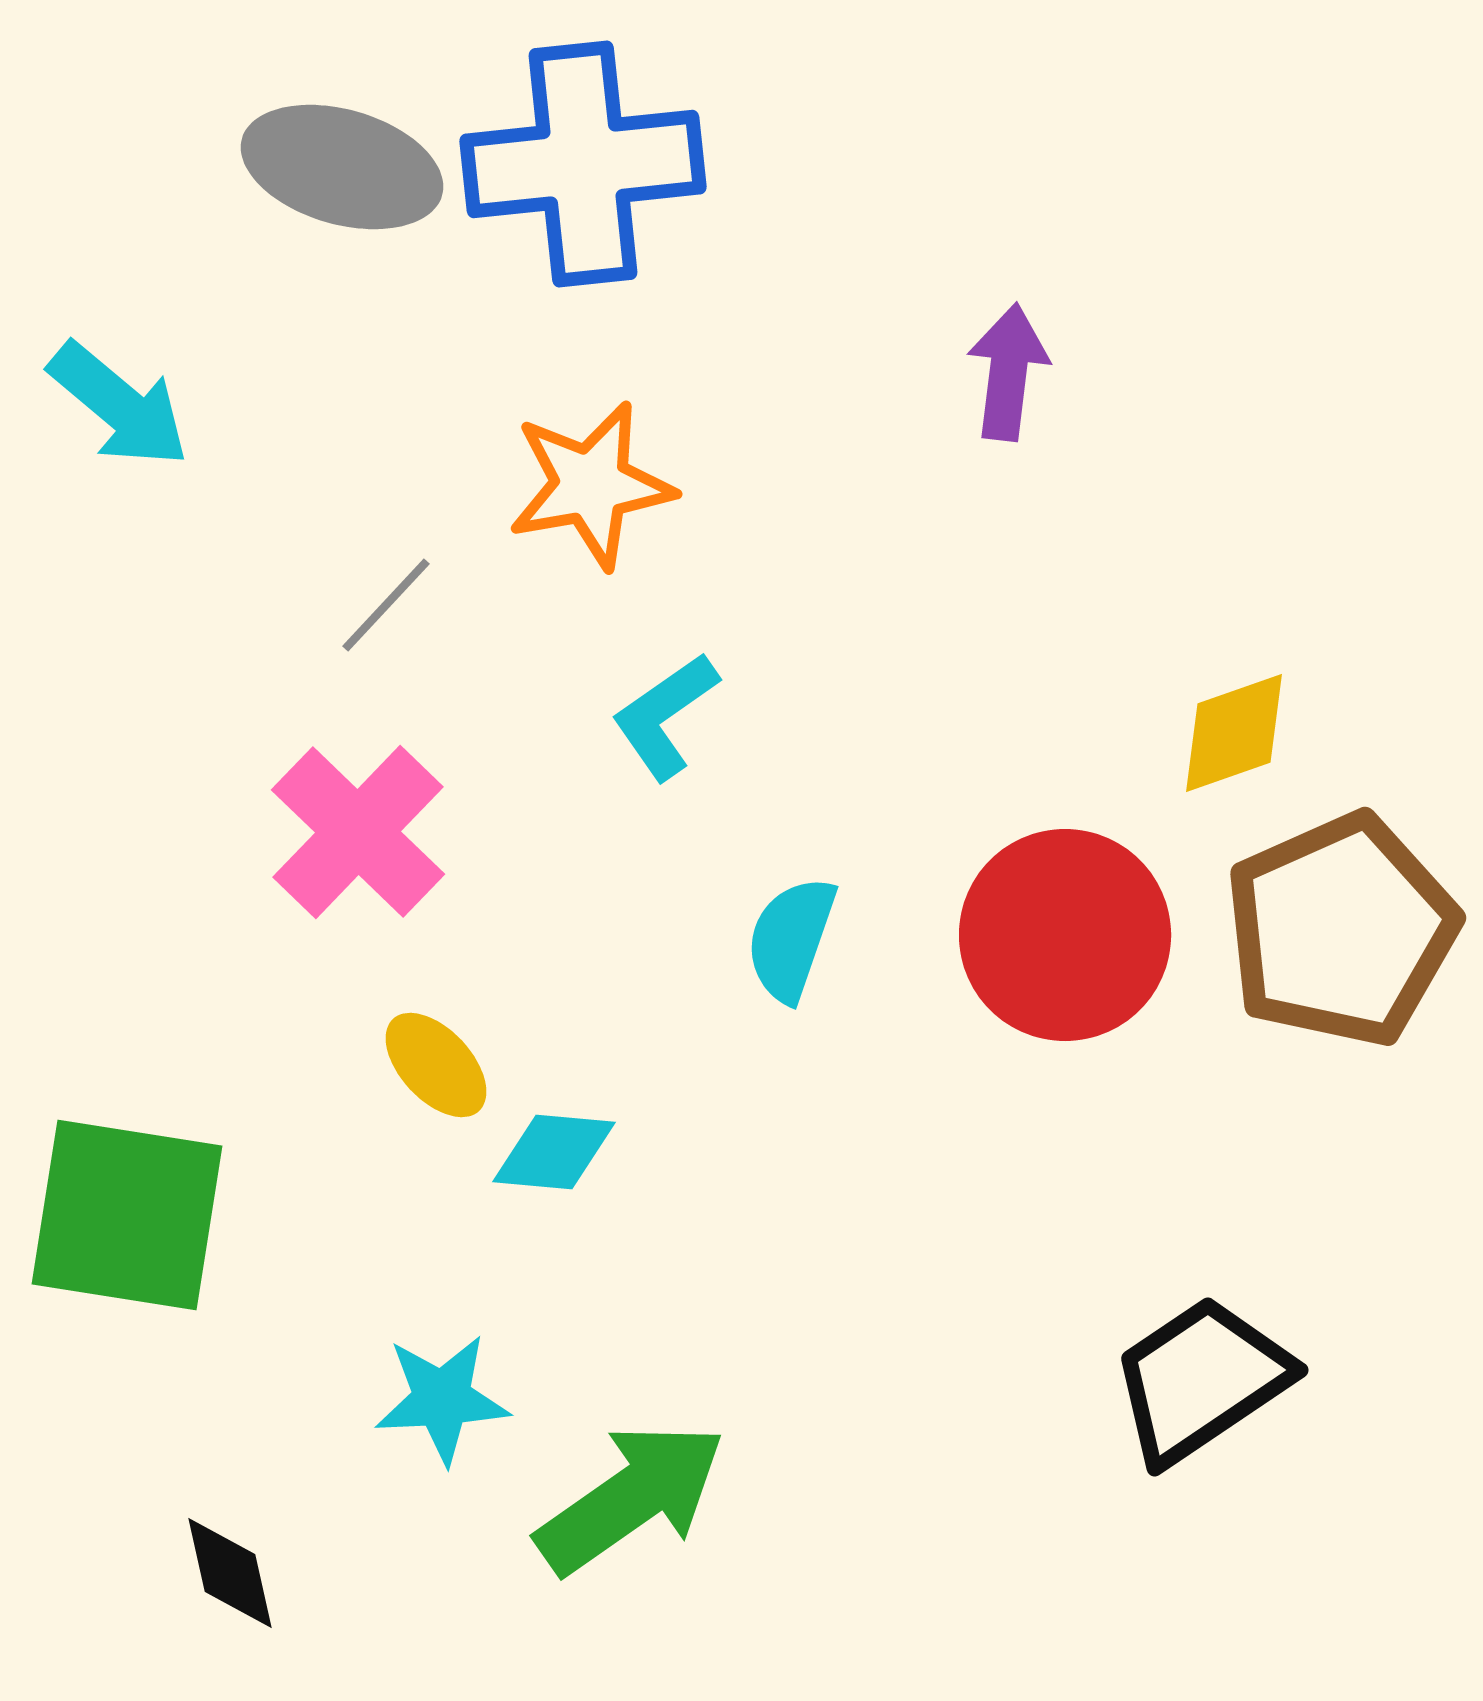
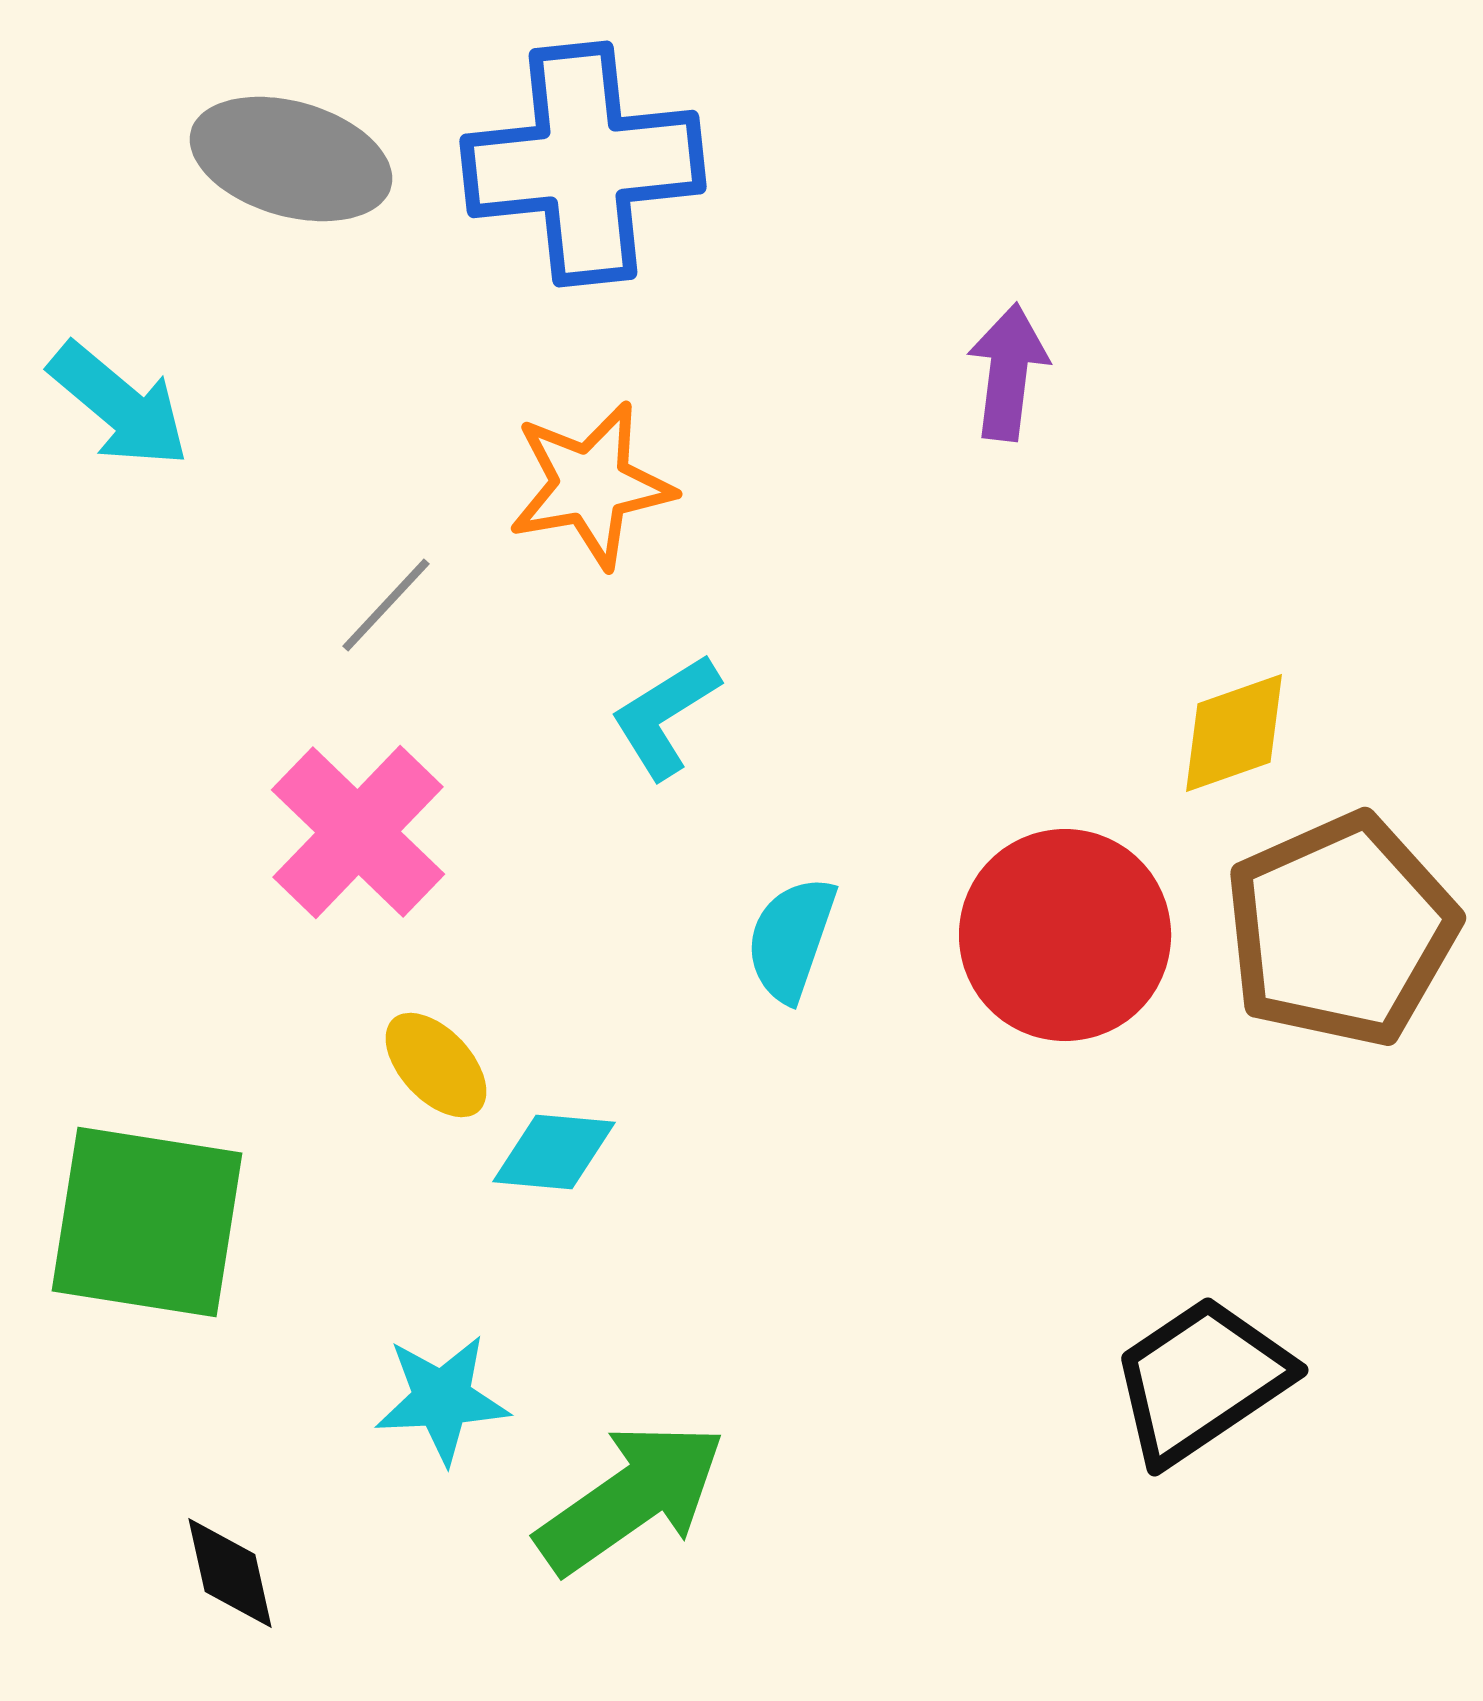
gray ellipse: moved 51 px left, 8 px up
cyan L-shape: rotated 3 degrees clockwise
green square: moved 20 px right, 7 px down
